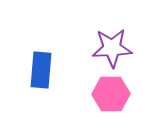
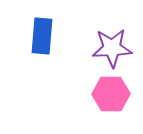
blue rectangle: moved 1 px right, 34 px up
